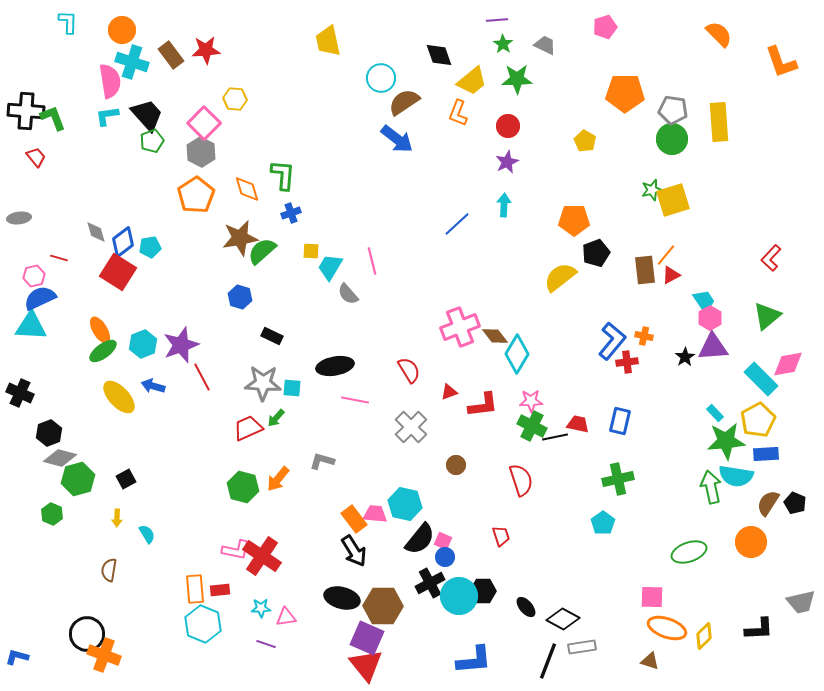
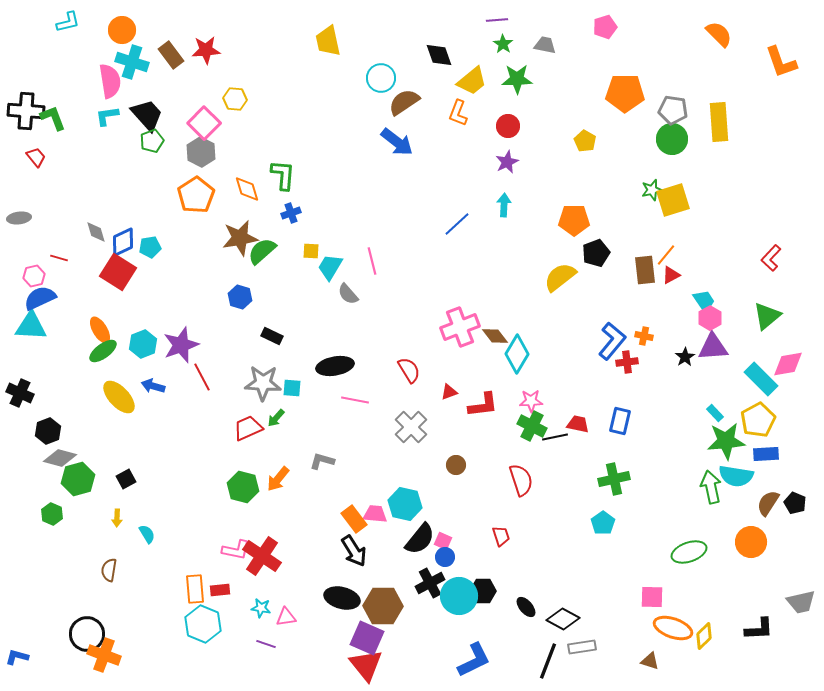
cyan L-shape at (68, 22): rotated 75 degrees clockwise
gray trapezoid at (545, 45): rotated 15 degrees counterclockwise
blue arrow at (397, 139): moved 3 px down
blue diamond at (123, 242): rotated 12 degrees clockwise
black hexagon at (49, 433): moved 1 px left, 2 px up
green cross at (618, 479): moved 4 px left
cyan star at (261, 608): rotated 12 degrees clockwise
orange ellipse at (667, 628): moved 6 px right
blue L-shape at (474, 660): rotated 21 degrees counterclockwise
